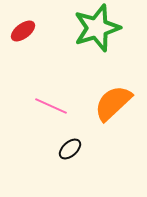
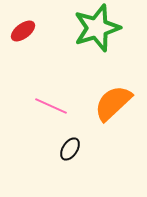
black ellipse: rotated 15 degrees counterclockwise
